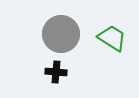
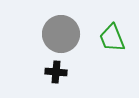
green trapezoid: rotated 144 degrees counterclockwise
